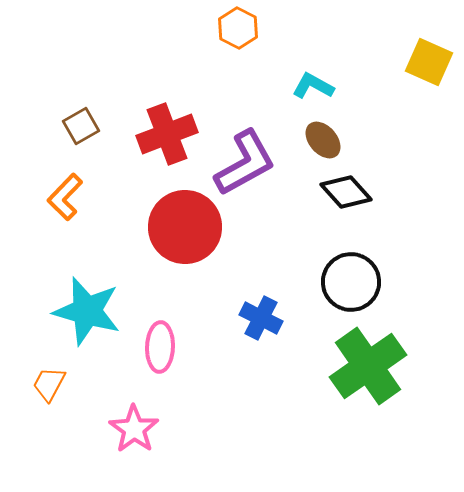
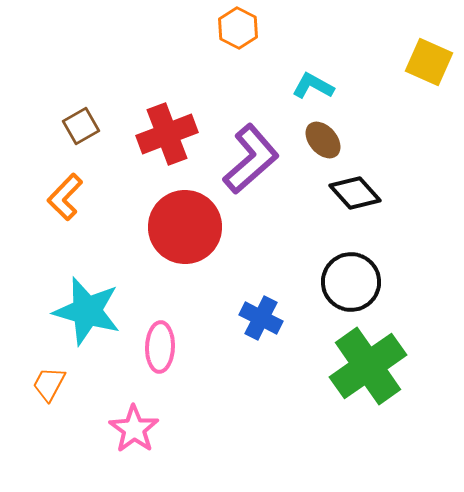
purple L-shape: moved 6 px right, 4 px up; rotated 12 degrees counterclockwise
black diamond: moved 9 px right, 1 px down
